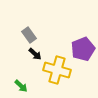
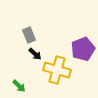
gray rectangle: rotated 14 degrees clockwise
green arrow: moved 2 px left
